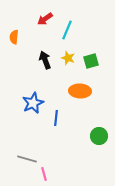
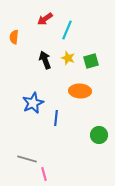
green circle: moved 1 px up
